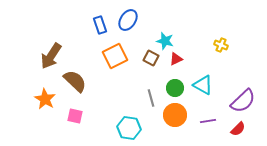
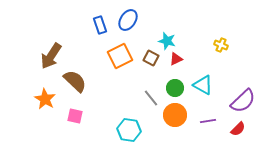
cyan star: moved 2 px right
orange square: moved 5 px right
gray line: rotated 24 degrees counterclockwise
cyan hexagon: moved 2 px down
